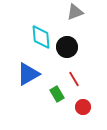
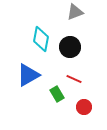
cyan diamond: moved 2 px down; rotated 15 degrees clockwise
black circle: moved 3 px right
blue triangle: moved 1 px down
red line: rotated 35 degrees counterclockwise
red circle: moved 1 px right
